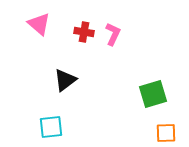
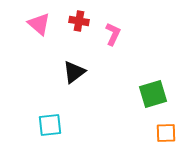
red cross: moved 5 px left, 11 px up
black triangle: moved 9 px right, 8 px up
cyan square: moved 1 px left, 2 px up
